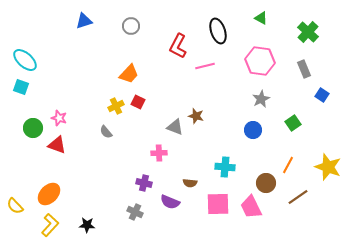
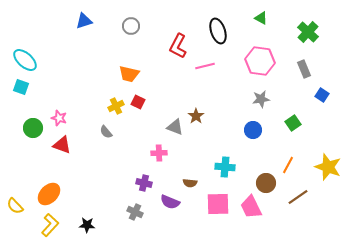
orange trapezoid: rotated 60 degrees clockwise
gray star: rotated 18 degrees clockwise
brown star: rotated 21 degrees clockwise
red triangle: moved 5 px right
